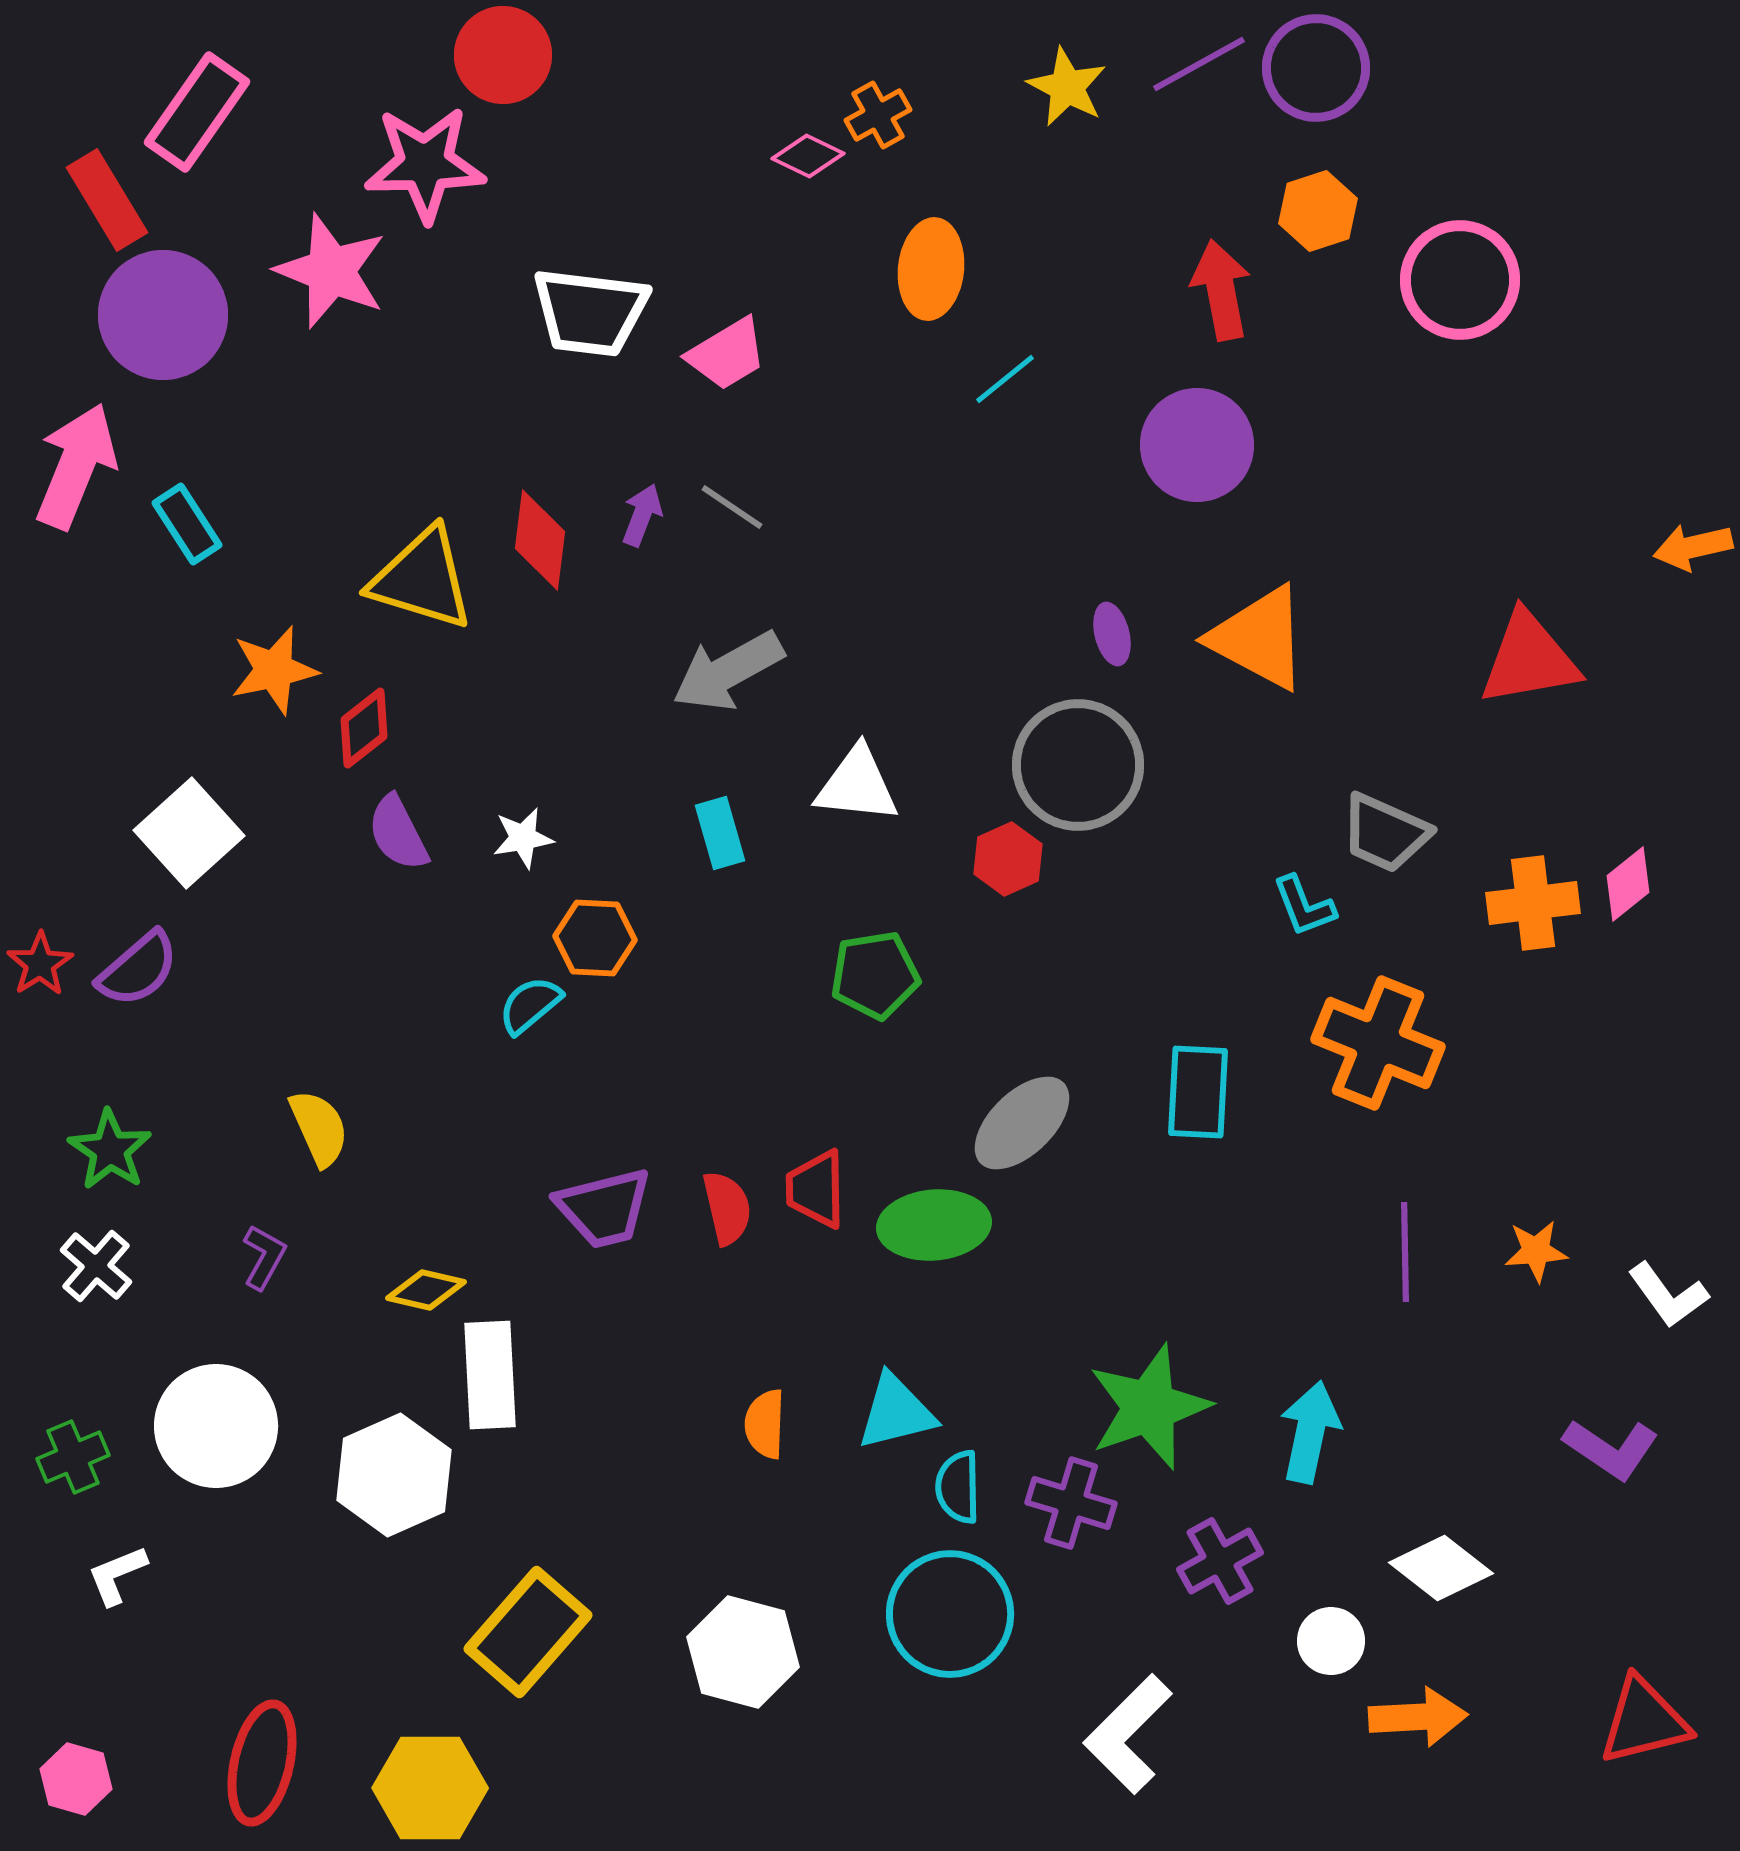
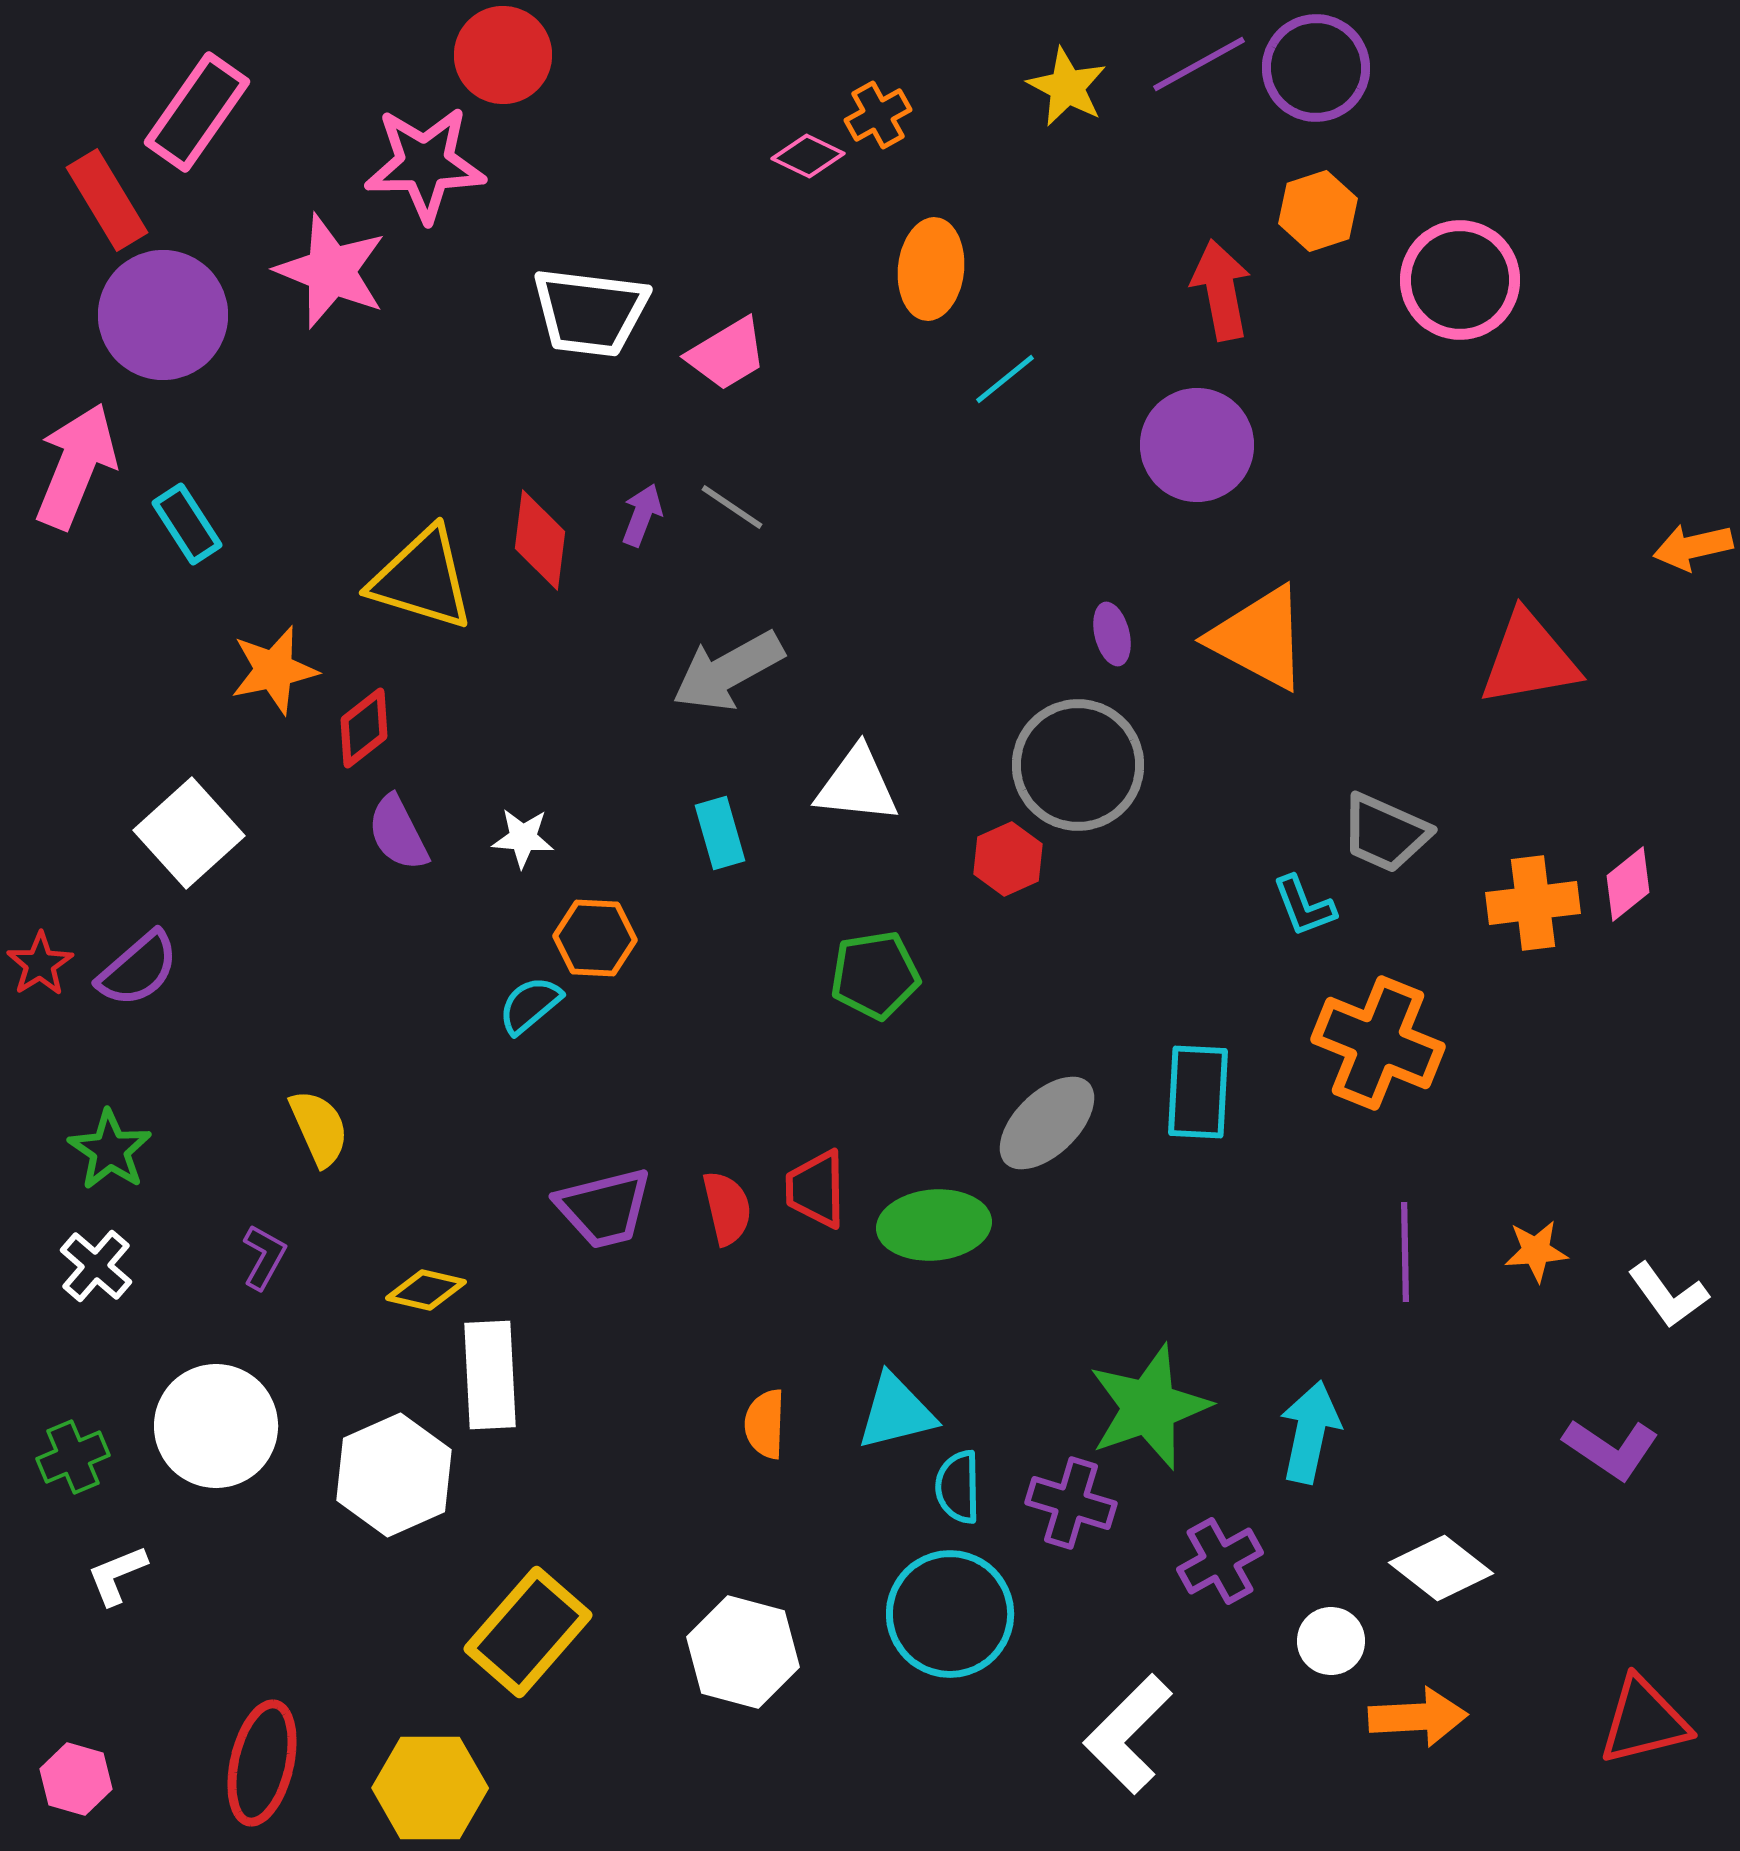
white star at (523, 838): rotated 14 degrees clockwise
gray ellipse at (1022, 1123): moved 25 px right
